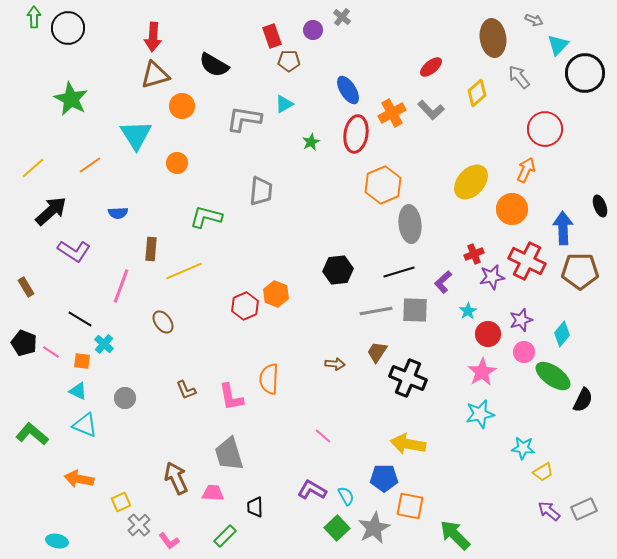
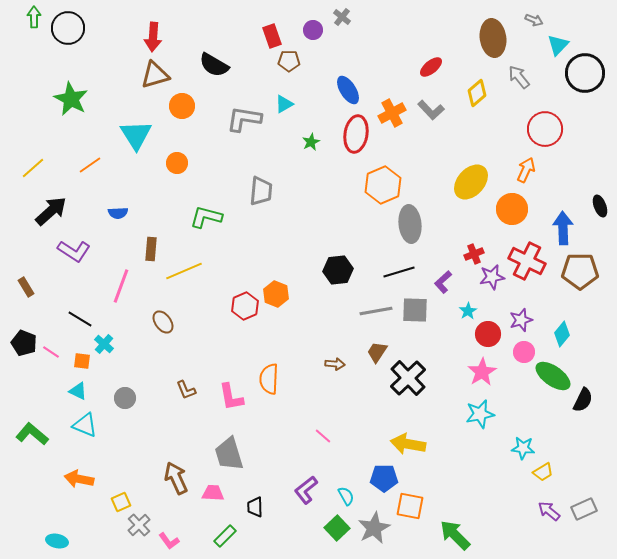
black cross at (408, 378): rotated 24 degrees clockwise
purple L-shape at (312, 490): moved 6 px left; rotated 68 degrees counterclockwise
